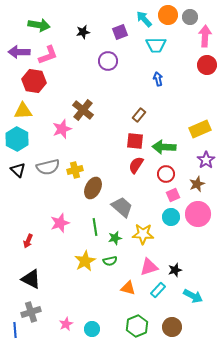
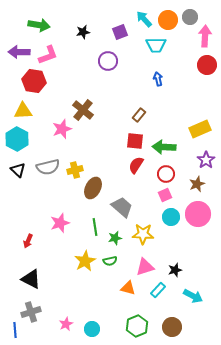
orange circle at (168, 15): moved 5 px down
pink square at (173, 195): moved 8 px left
pink triangle at (149, 267): moved 4 px left
